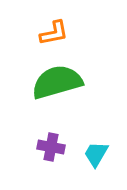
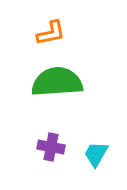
orange L-shape: moved 3 px left
green semicircle: rotated 12 degrees clockwise
